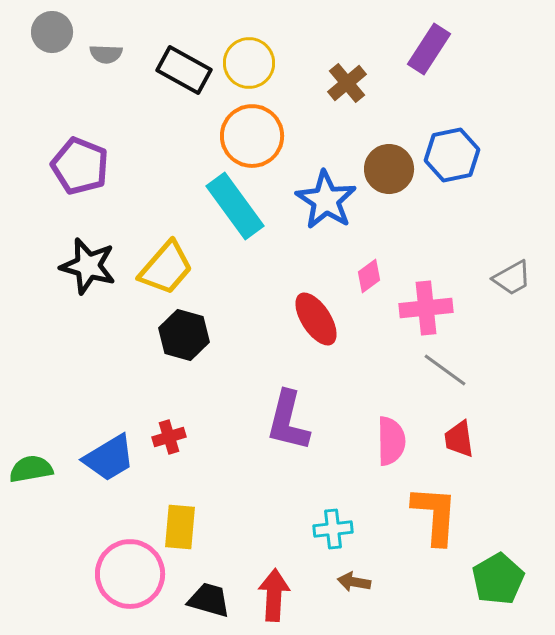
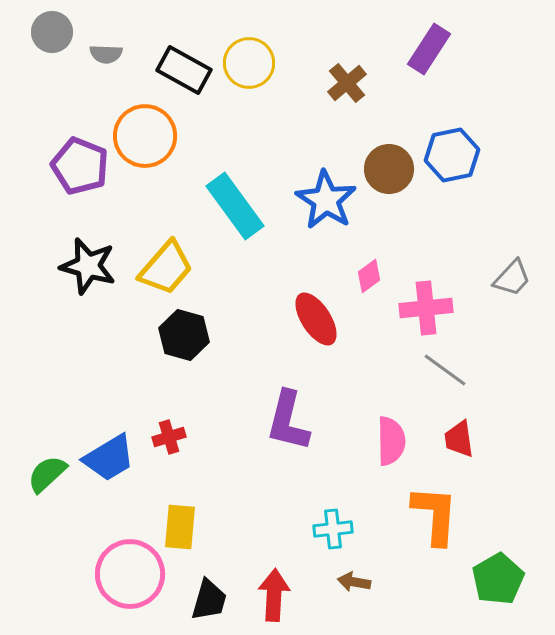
orange circle: moved 107 px left
gray trapezoid: rotated 18 degrees counterclockwise
green semicircle: moved 16 px right, 5 px down; rotated 33 degrees counterclockwise
black trapezoid: rotated 90 degrees clockwise
